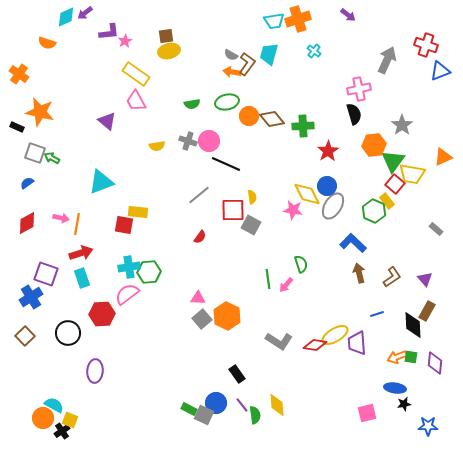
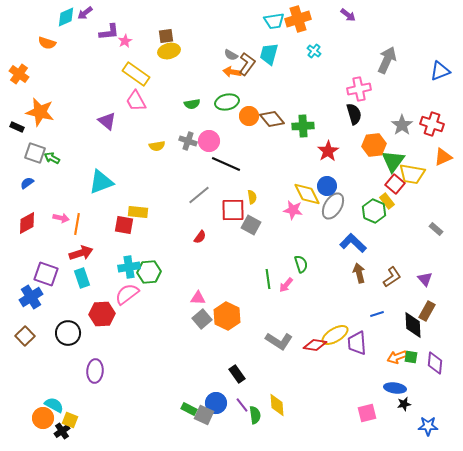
red cross at (426, 45): moved 6 px right, 79 px down
